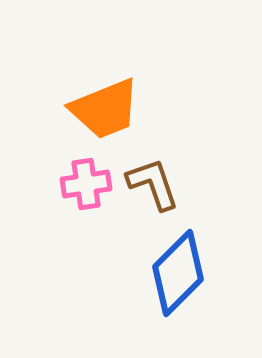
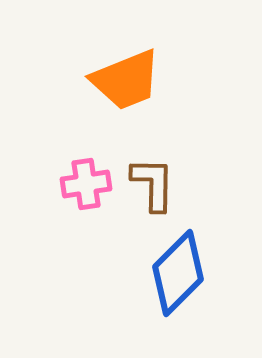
orange trapezoid: moved 21 px right, 29 px up
brown L-shape: rotated 20 degrees clockwise
